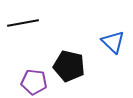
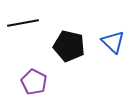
black pentagon: moved 20 px up
purple pentagon: rotated 20 degrees clockwise
